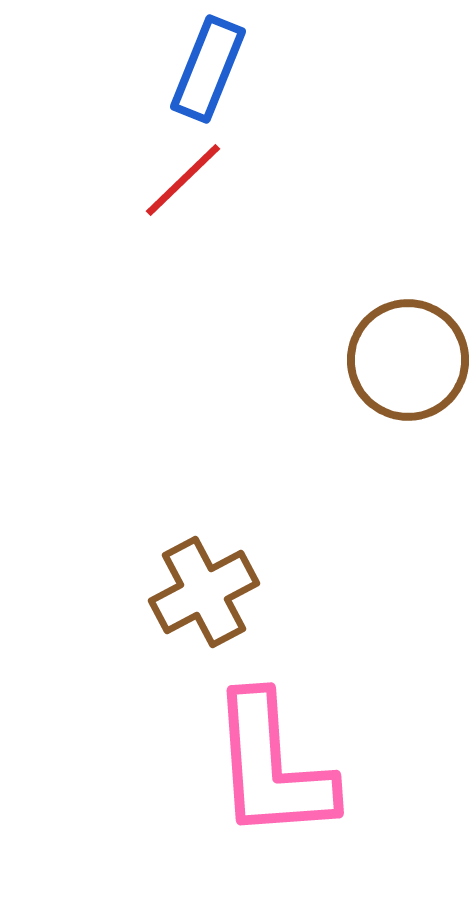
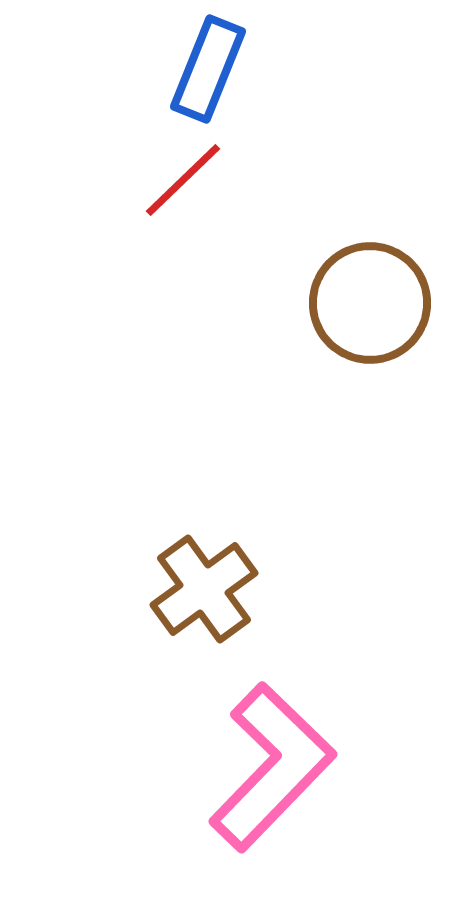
brown circle: moved 38 px left, 57 px up
brown cross: moved 3 px up; rotated 8 degrees counterclockwise
pink L-shape: rotated 132 degrees counterclockwise
